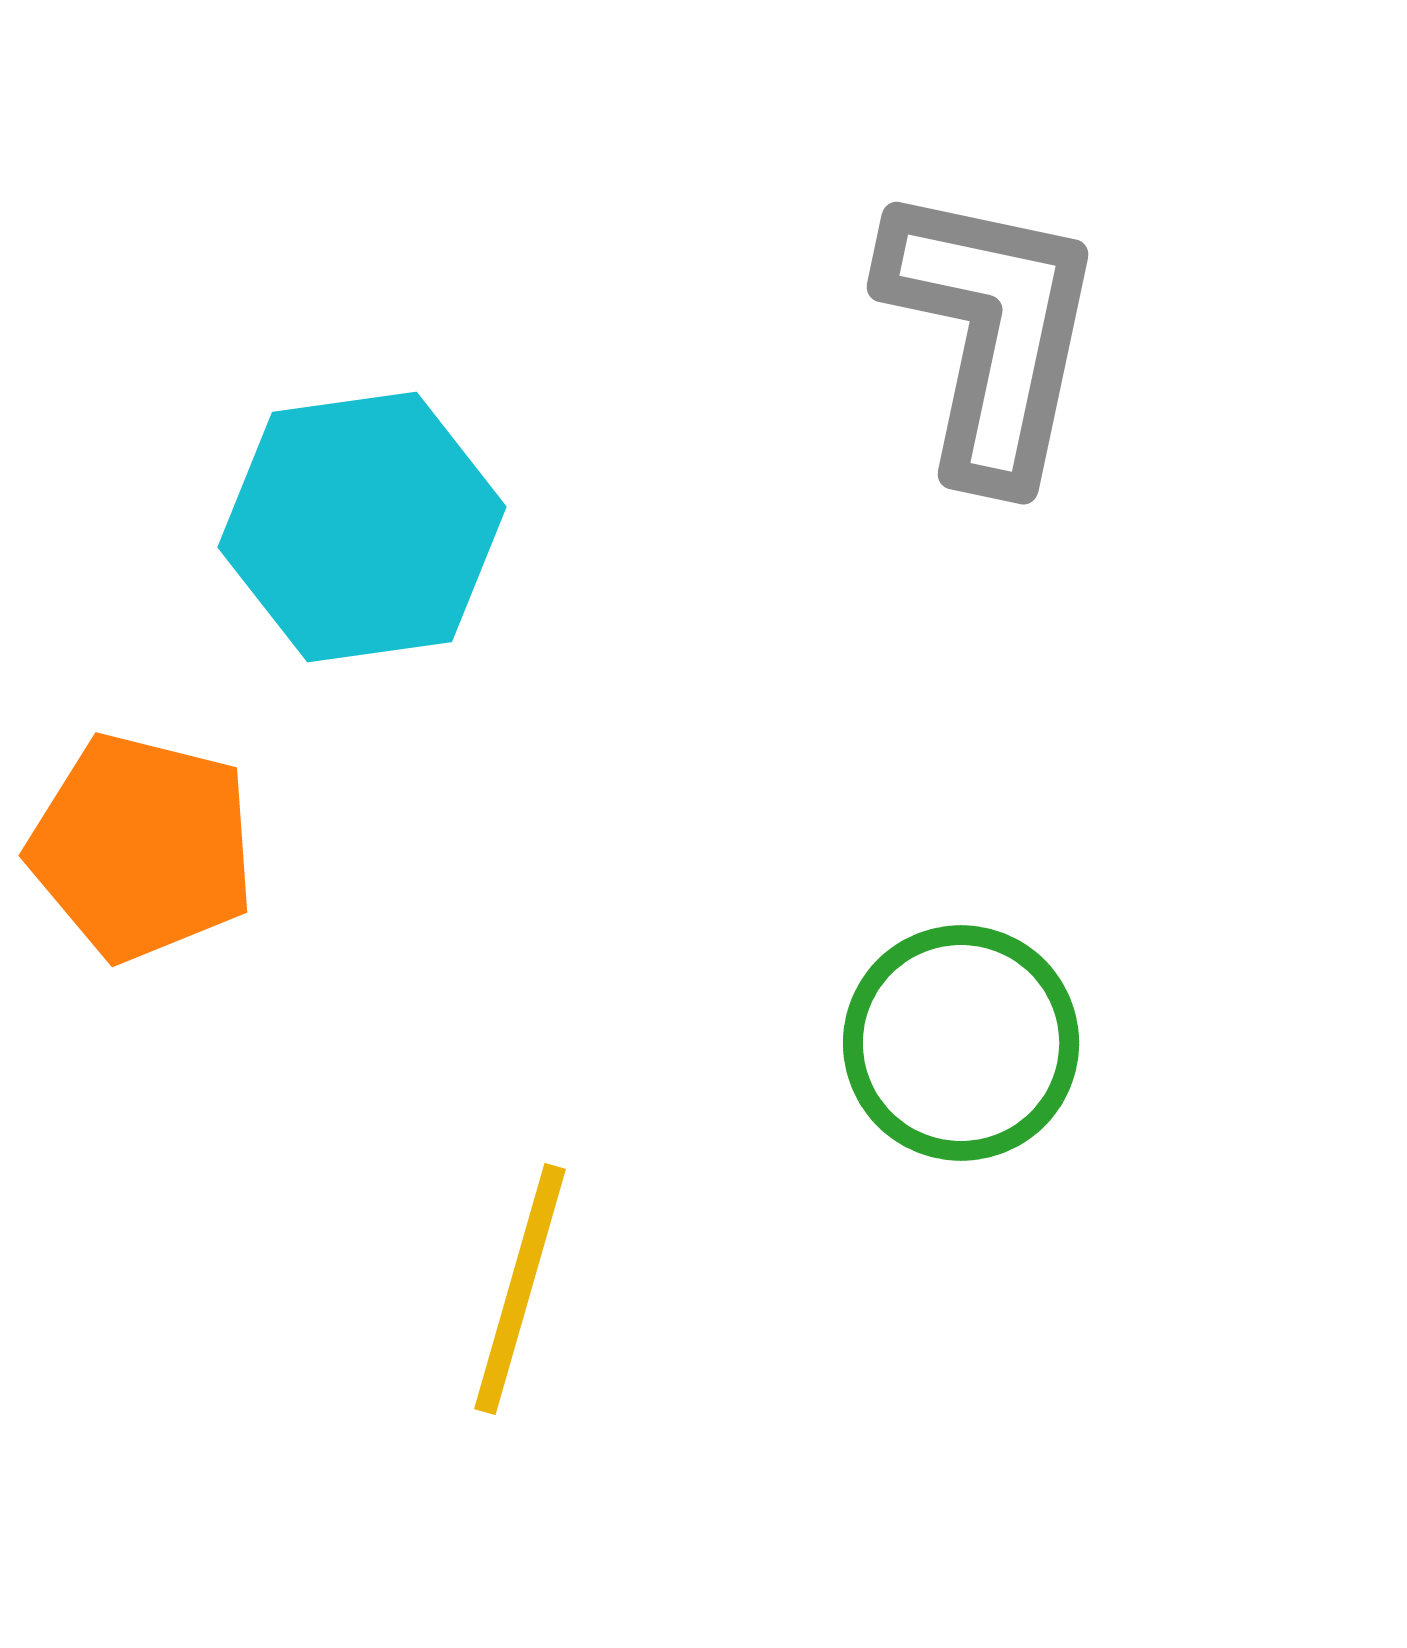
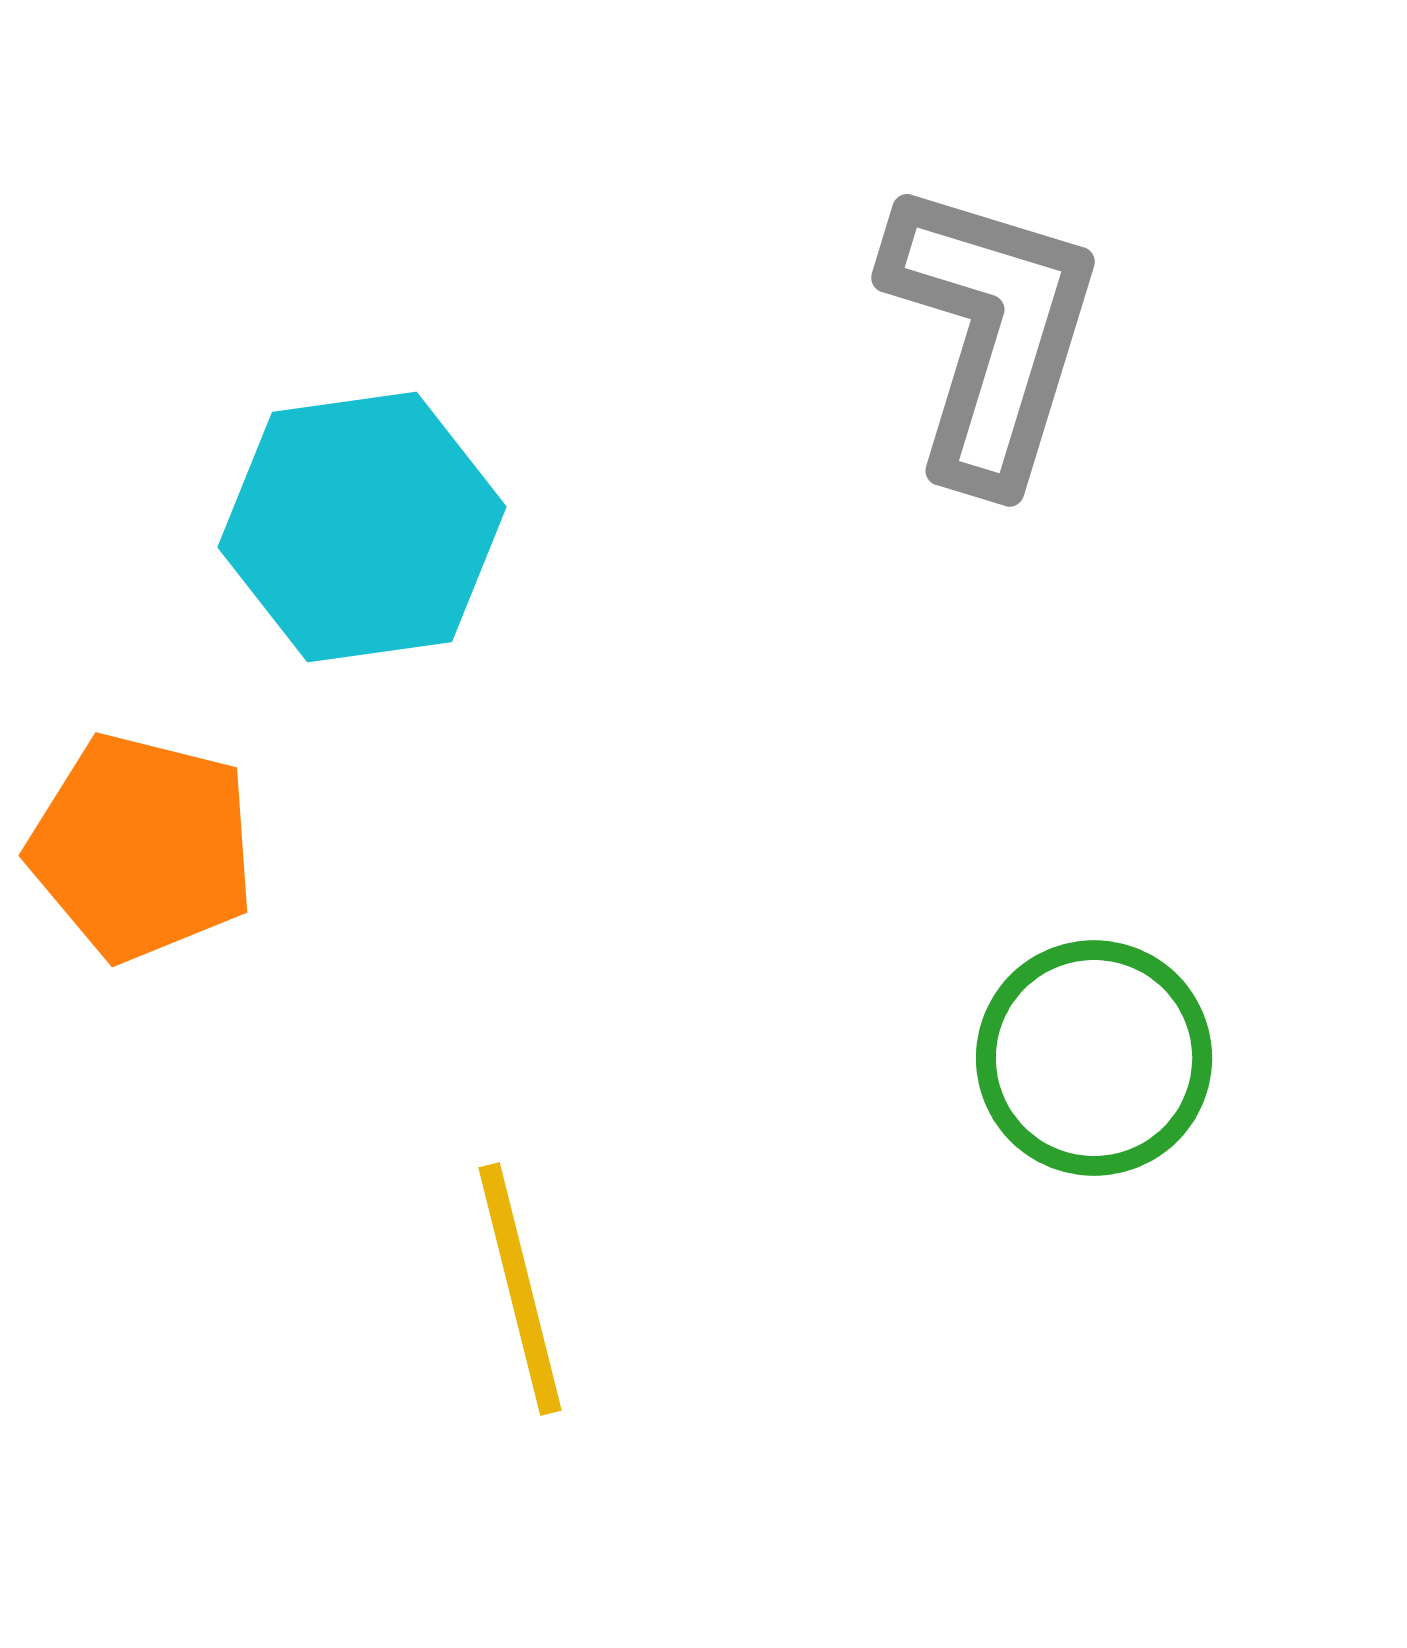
gray L-shape: rotated 5 degrees clockwise
green circle: moved 133 px right, 15 px down
yellow line: rotated 30 degrees counterclockwise
